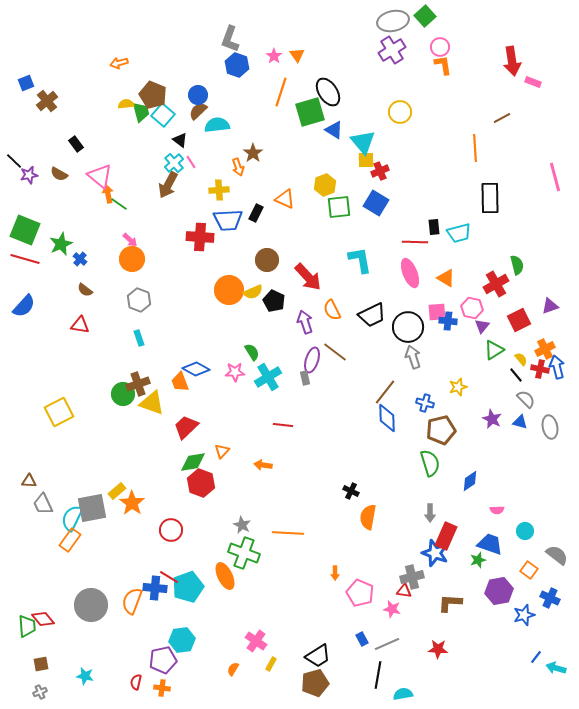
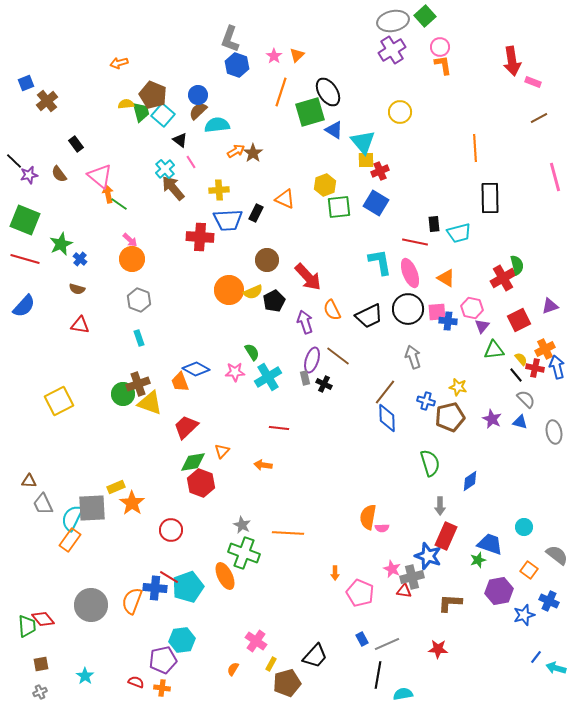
orange triangle at (297, 55): rotated 21 degrees clockwise
brown line at (502, 118): moved 37 px right
cyan cross at (174, 163): moved 9 px left, 6 px down
orange arrow at (238, 167): moved 2 px left, 16 px up; rotated 102 degrees counterclockwise
brown semicircle at (59, 174): rotated 24 degrees clockwise
brown arrow at (168, 185): moved 5 px right, 3 px down; rotated 112 degrees clockwise
black rectangle at (434, 227): moved 3 px up
green square at (25, 230): moved 10 px up
red line at (415, 242): rotated 10 degrees clockwise
cyan L-shape at (360, 260): moved 20 px right, 2 px down
red cross at (496, 284): moved 7 px right, 6 px up
brown semicircle at (85, 290): moved 8 px left, 1 px up; rotated 21 degrees counterclockwise
black pentagon at (274, 301): rotated 20 degrees clockwise
black trapezoid at (372, 315): moved 3 px left, 1 px down
black circle at (408, 327): moved 18 px up
green triangle at (494, 350): rotated 25 degrees clockwise
brown line at (335, 352): moved 3 px right, 4 px down
red cross at (540, 369): moved 5 px left, 1 px up
yellow star at (458, 387): rotated 30 degrees clockwise
yellow triangle at (152, 403): moved 2 px left
blue cross at (425, 403): moved 1 px right, 2 px up
yellow square at (59, 412): moved 11 px up
red line at (283, 425): moved 4 px left, 3 px down
gray ellipse at (550, 427): moved 4 px right, 5 px down
brown pentagon at (441, 430): moved 9 px right, 13 px up
yellow rectangle at (117, 491): moved 1 px left, 4 px up; rotated 18 degrees clockwise
black cross at (351, 491): moved 27 px left, 107 px up
gray square at (92, 508): rotated 8 degrees clockwise
pink semicircle at (497, 510): moved 115 px left, 18 px down
gray arrow at (430, 513): moved 10 px right, 7 px up
cyan circle at (525, 531): moved 1 px left, 4 px up
blue star at (435, 553): moved 7 px left, 3 px down
blue cross at (550, 598): moved 1 px left, 3 px down
pink star at (392, 609): moved 40 px up; rotated 12 degrees clockwise
black trapezoid at (318, 656): moved 3 px left; rotated 16 degrees counterclockwise
cyan star at (85, 676): rotated 24 degrees clockwise
red semicircle at (136, 682): rotated 98 degrees clockwise
brown pentagon at (315, 683): moved 28 px left
